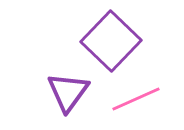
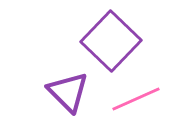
purple triangle: rotated 21 degrees counterclockwise
